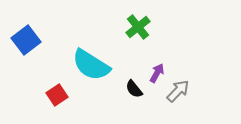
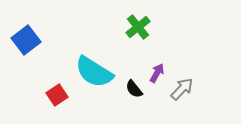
cyan semicircle: moved 3 px right, 7 px down
gray arrow: moved 4 px right, 2 px up
